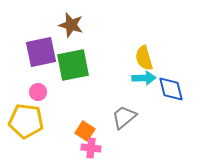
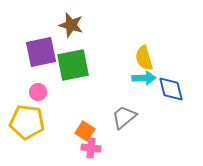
yellow pentagon: moved 1 px right, 1 px down
